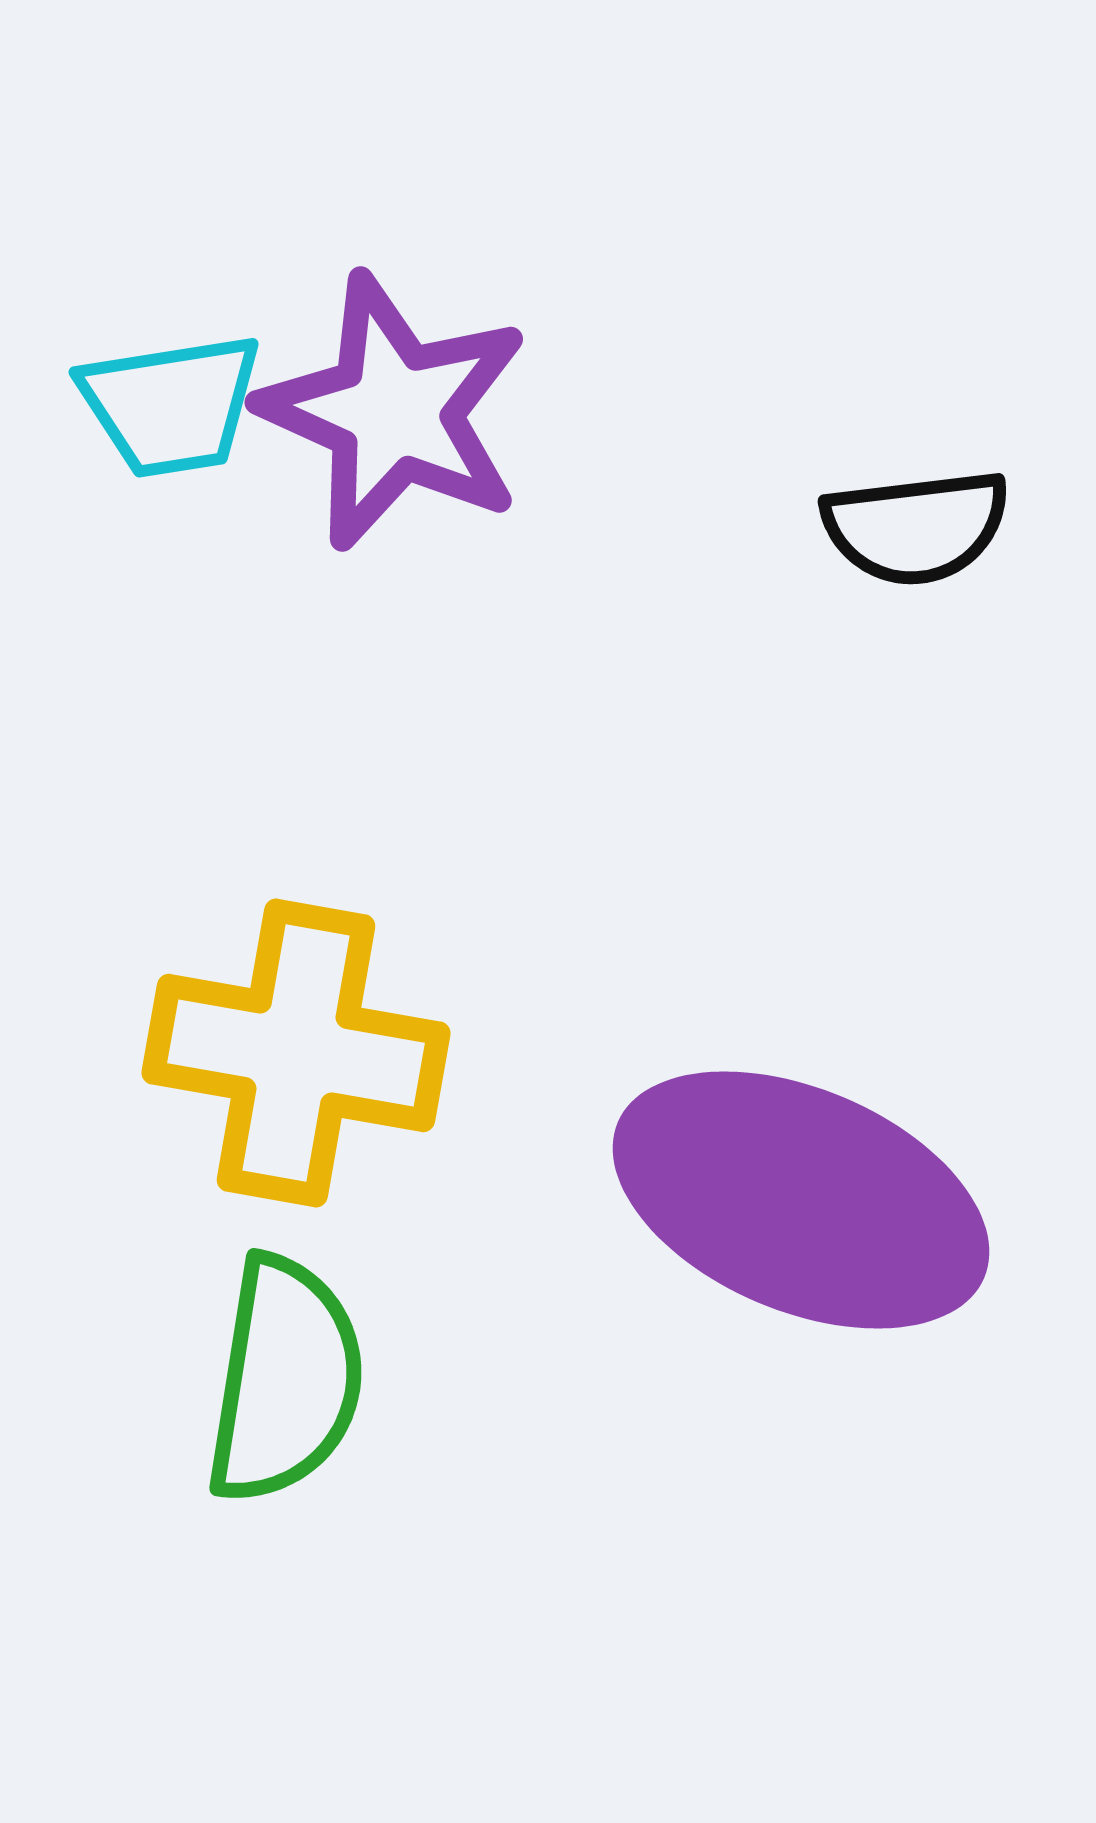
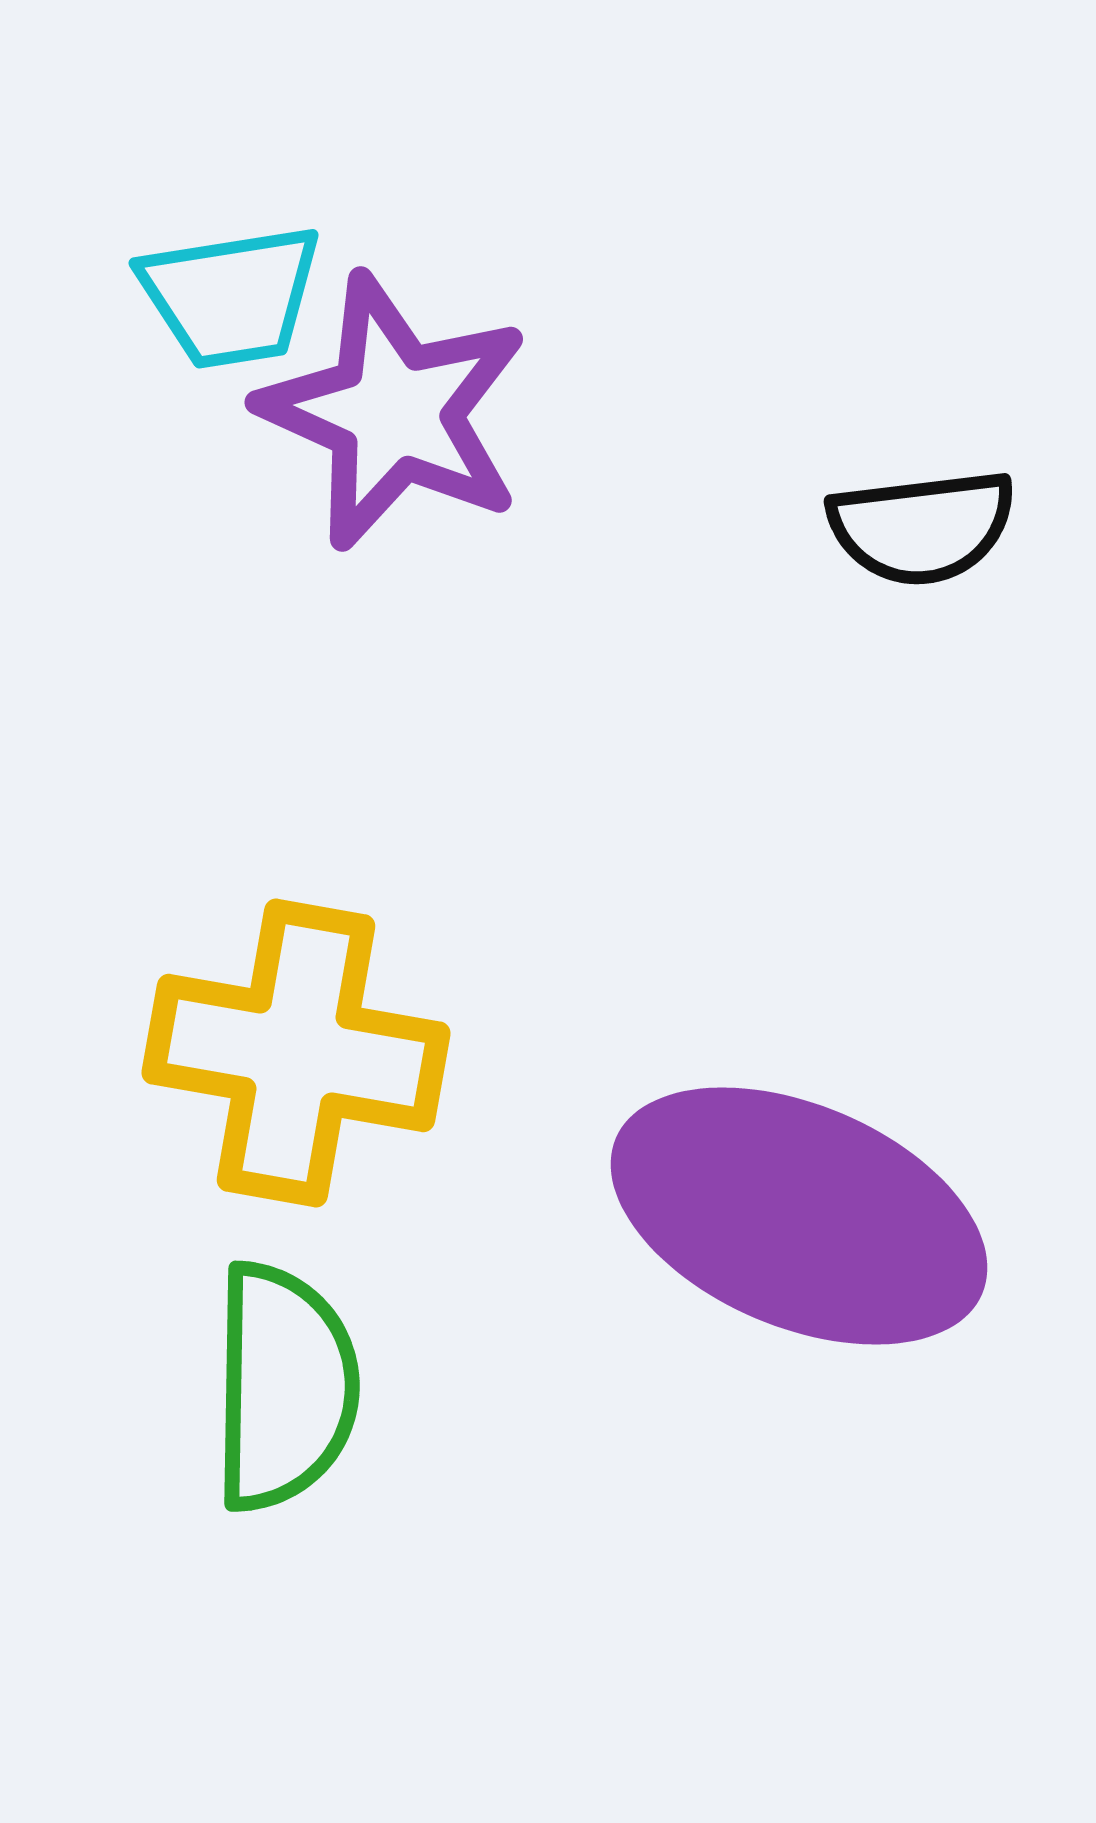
cyan trapezoid: moved 60 px right, 109 px up
black semicircle: moved 6 px right
purple ellipse: moved 2 px left, 16 px down
green semicircle: moved 1 px left, 7 px down; rotated 8 degrees counterclockwise
